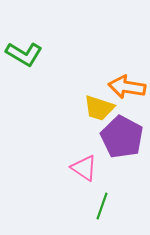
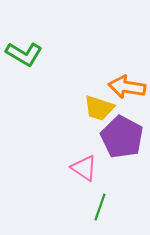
green line: moved 2 px left, 1 px down
